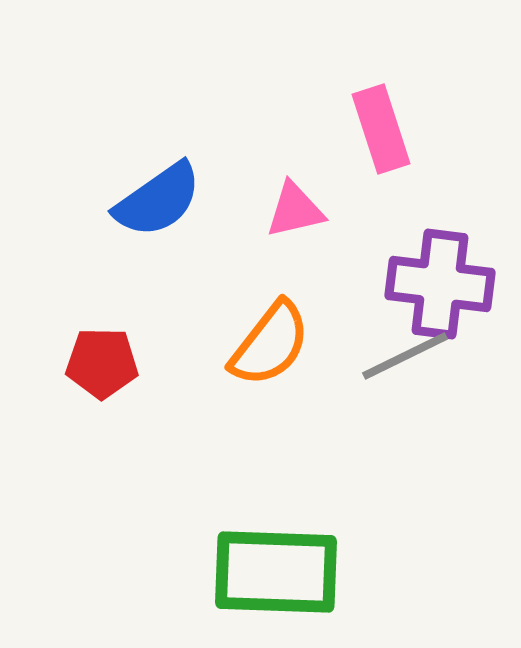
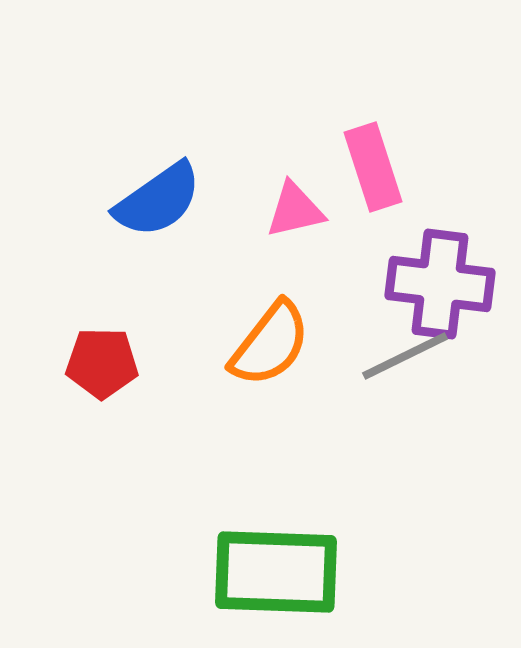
pink rectangle: moved 8 px left, 38 px down
